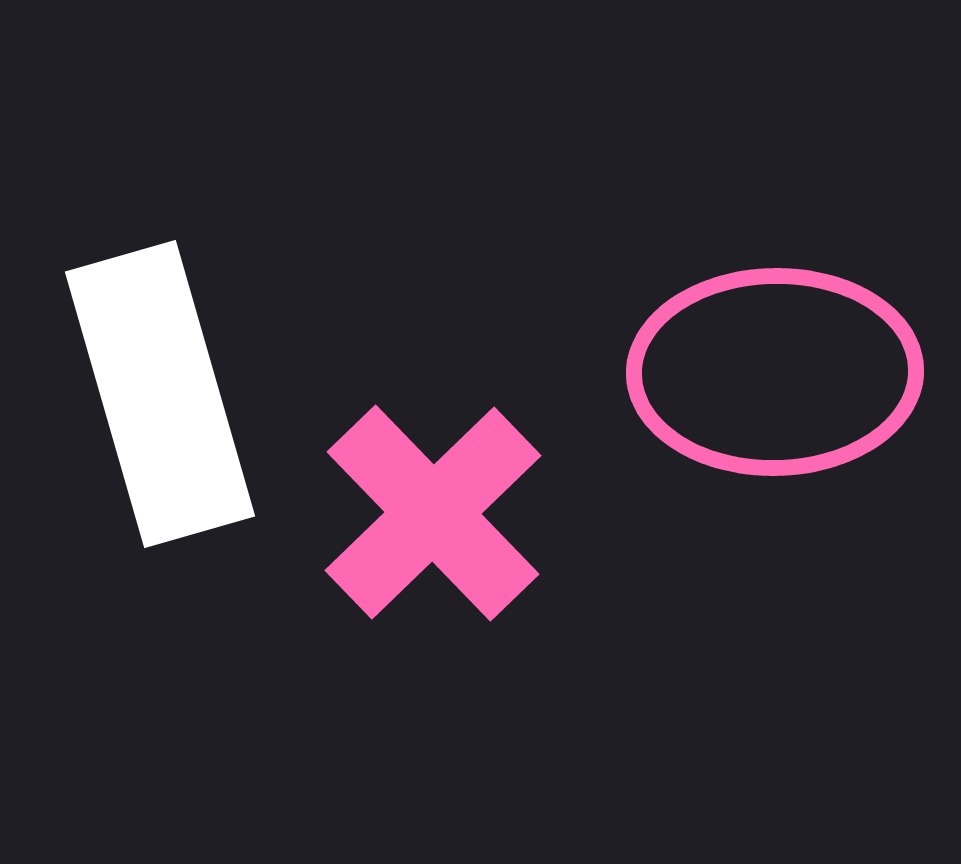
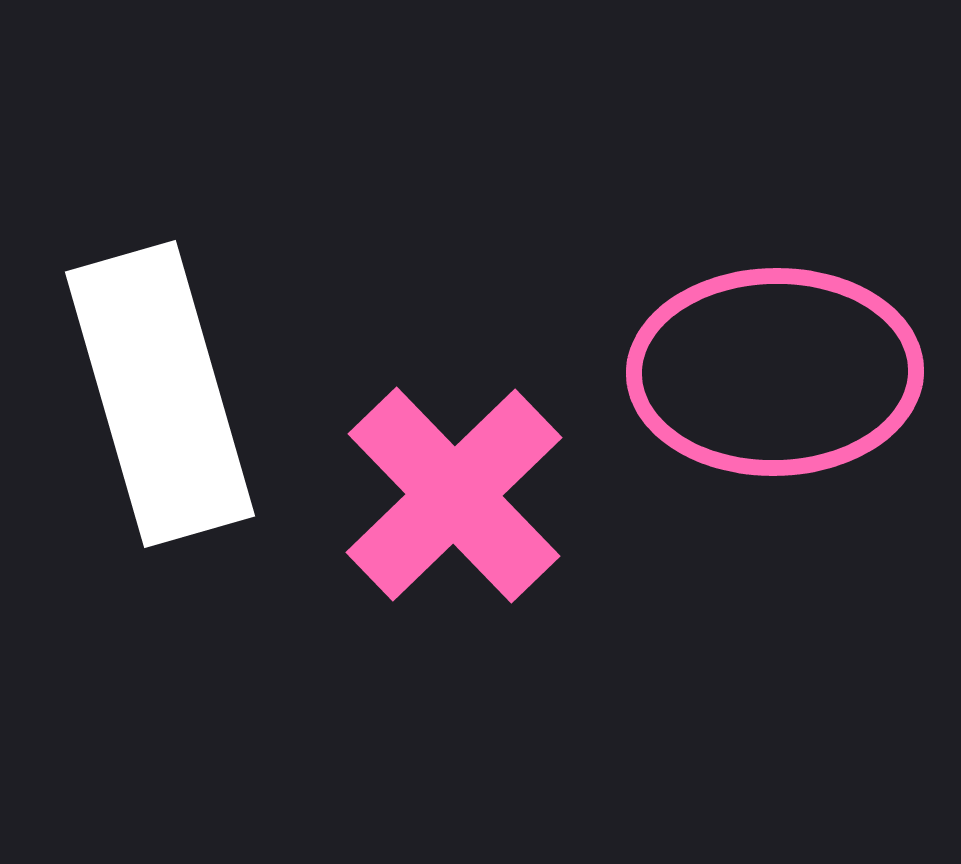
pink cross: moved 21 px right, 18 px up
